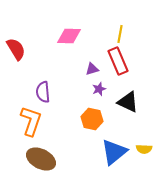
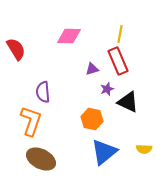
purple star: moved 8 px right
blue triangle: moved 10 px left
